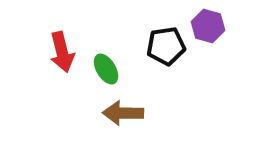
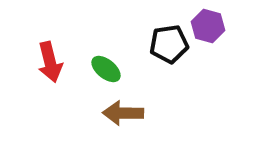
black pentagon: moved 3 px right, 2 px up
red arrow: moved 12 px left, 10 px down
green ellipse: rotated 20 degrees counterclockwise
